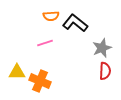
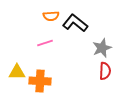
orange cross: rotated 20 degrees counterclockwise
